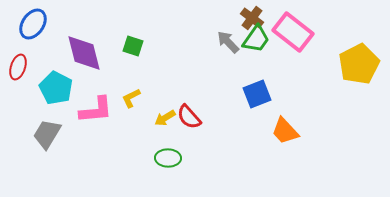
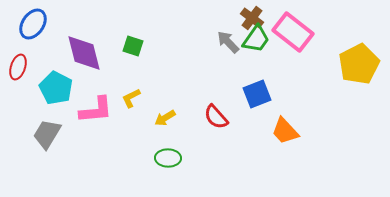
red semicircle: moved 27 px right
